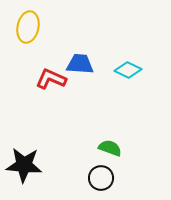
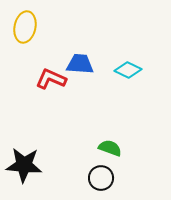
yellow ellipse: moved 3 px left
